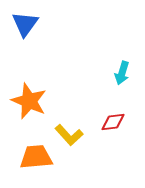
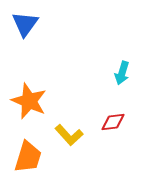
orange trapezoid: moved 8 px left; rotated 112 degrees clockwise
